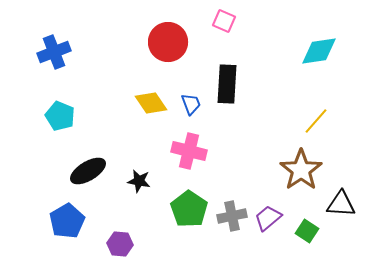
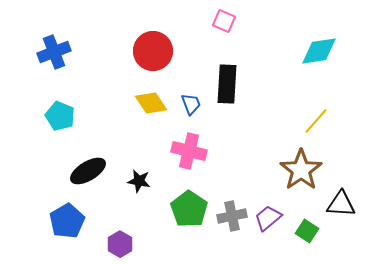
red circle: moved 15 px left, 9 px down
purple hexagon: rotated 25 degrees clockwise
